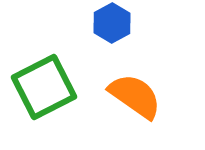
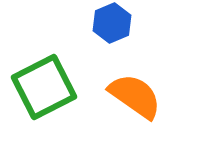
blue hexagon: rotated 6 degrees clockwise
